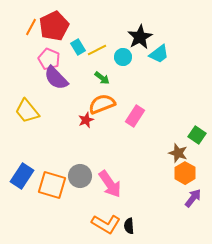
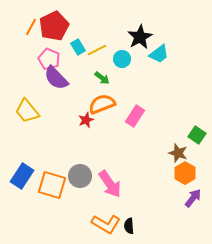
cyan circle: moved 1 px left, 2 px down
